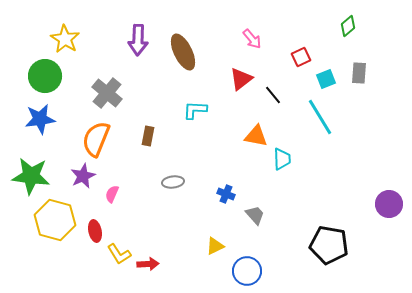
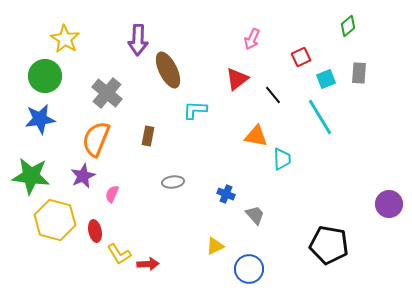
pink arrow: rotated 65 degrees clockwise
brown ellipse: moved 15 px left, 18 px down
red triangle: moved 4 px left
blue circle: moved 2 px right, 2 px up
